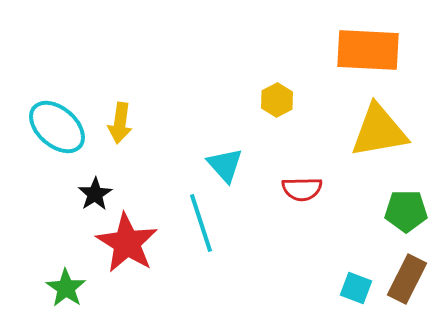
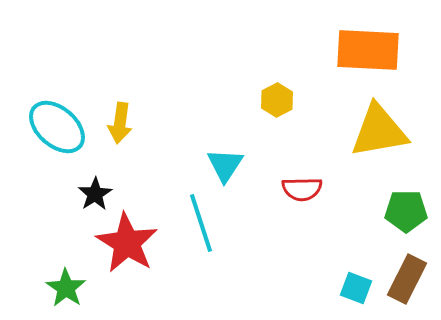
cyan triangle: rotated 15 degrees clockwise
